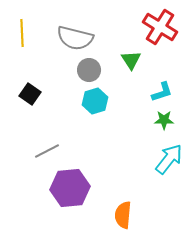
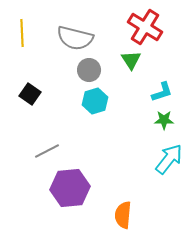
red cross: moved 15 px left
